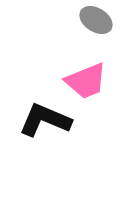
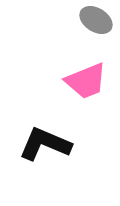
black L-shape: moved 24 px down
